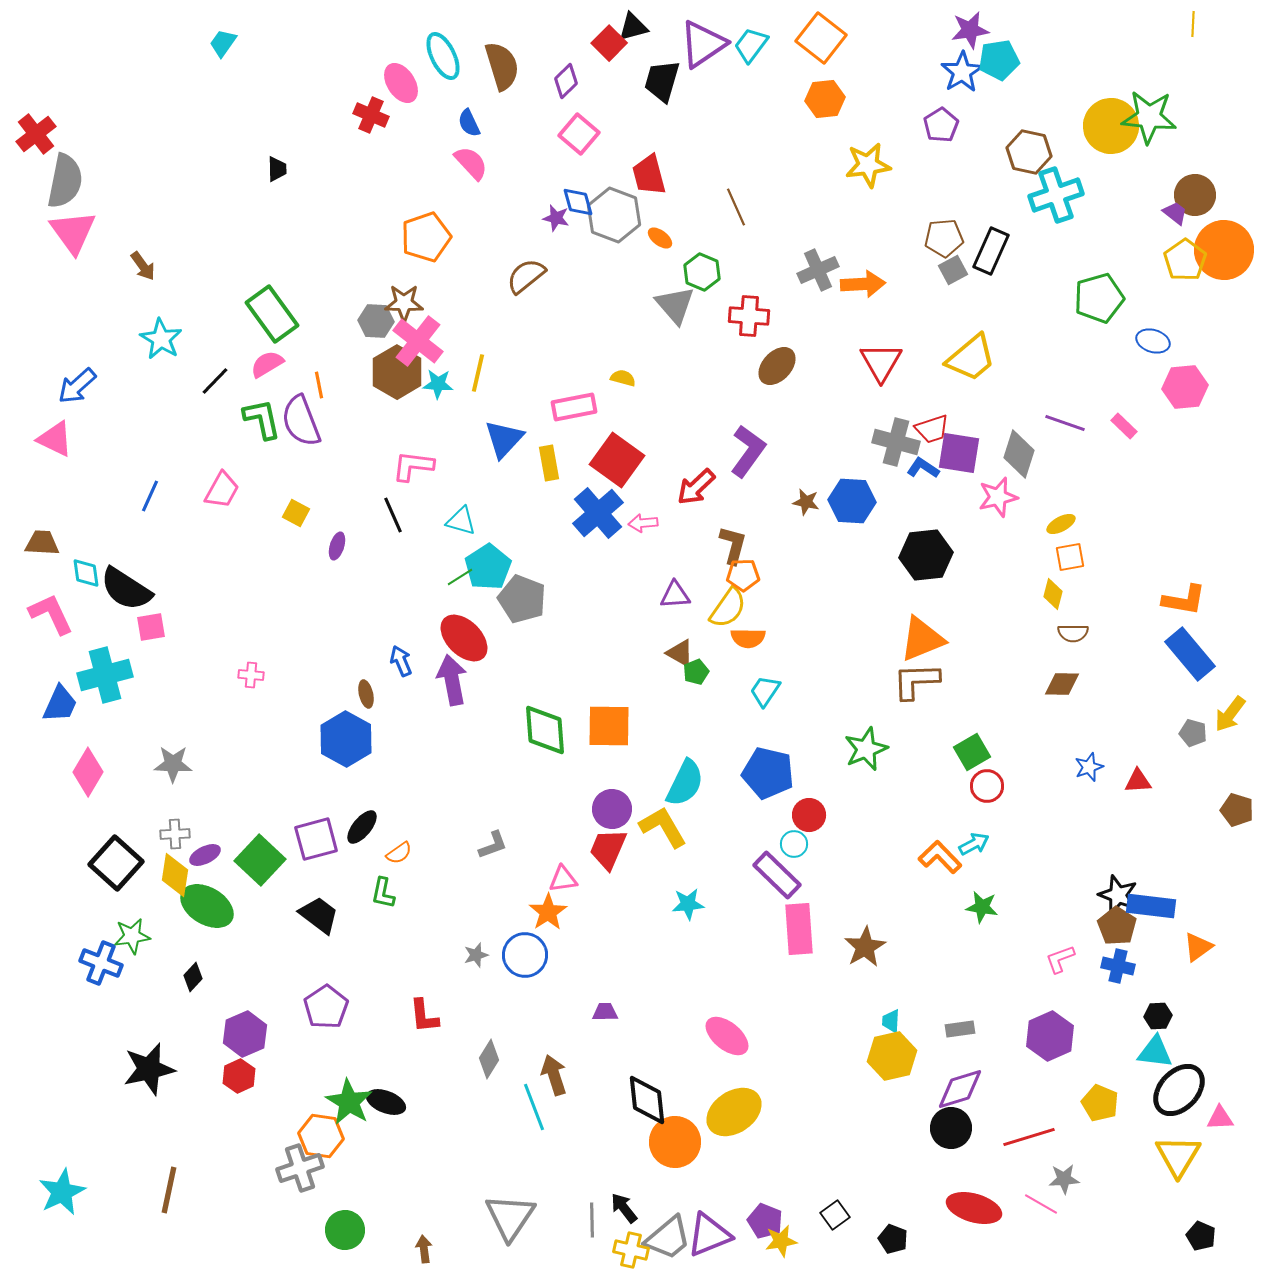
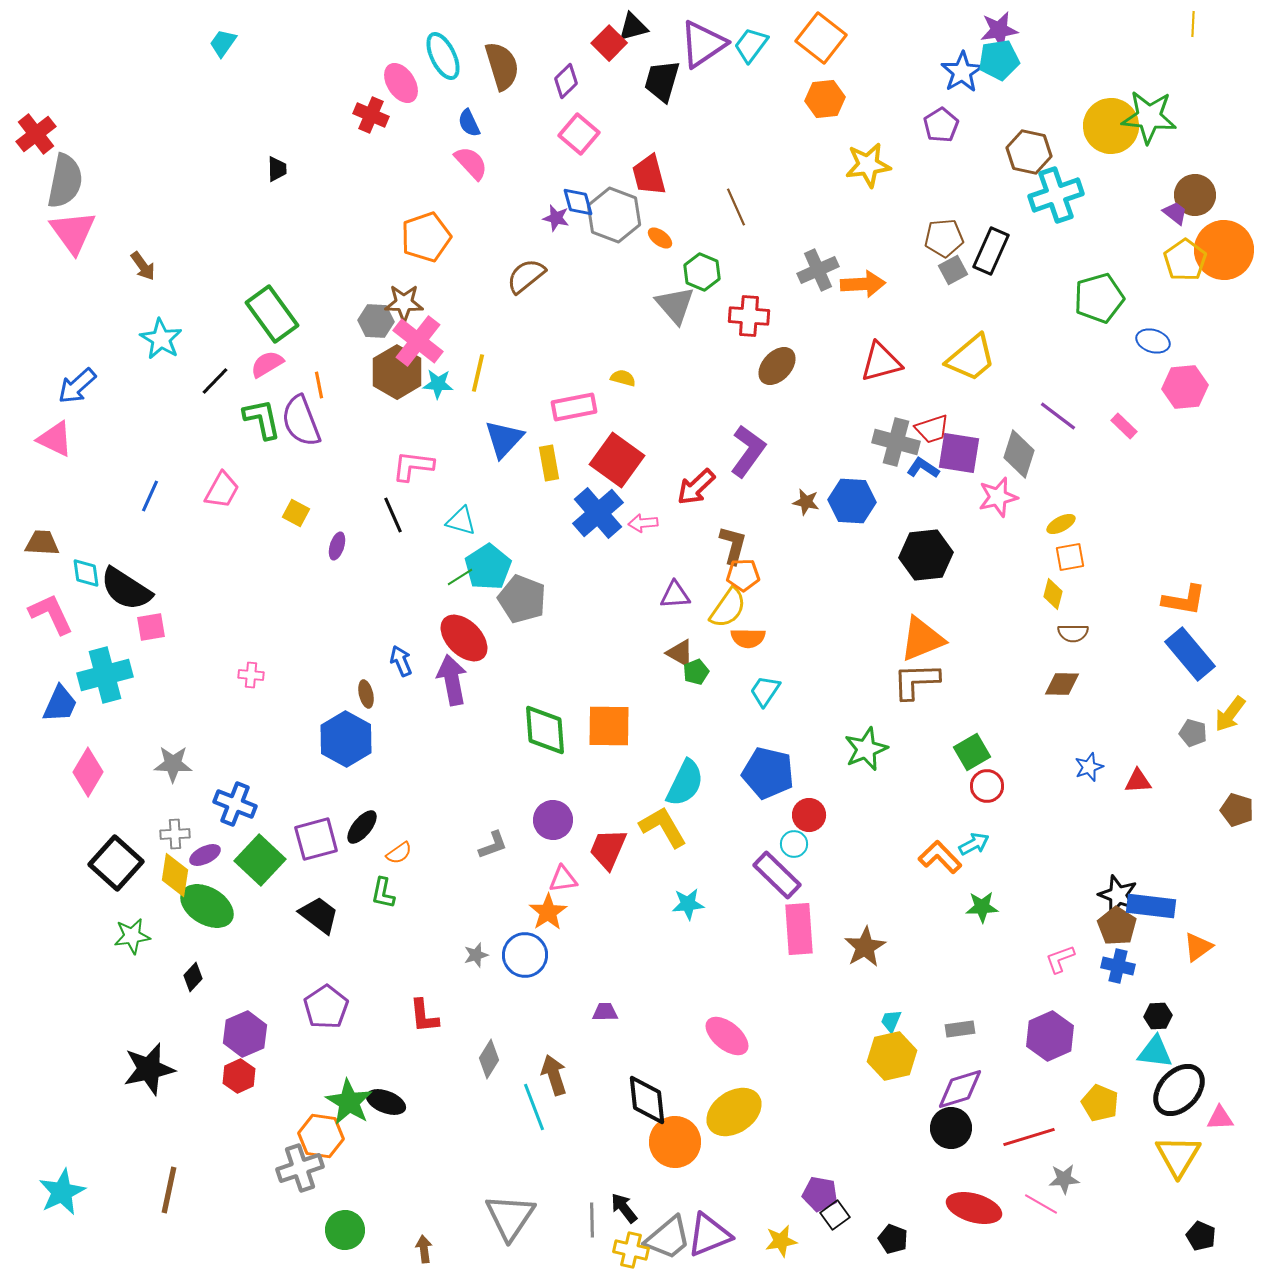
purple star at (970, 30): moved 29 px right
red triangle at (881, 362): rotated 45 degrees clockwise
purple line at (1065, 423): moved 7 px left, 7 px up; rotated 18 degrees clockwise
purple circle at (612, 809): moved 59 px left, 11 px down
green star at (982, 907): rotated 12 degrees counterclockwise
blue cross at (101, 963): moved 134 px right, 159 px up
cyan trapezoid at (891, 1021): rotated 20 degrees clockwise
purple pentagon at (765, 1221): moved 55 px right, 27 px up; rotated 12 degrees counterclockwise
